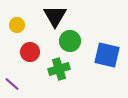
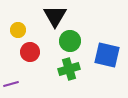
yellow circle: moved 1 px right, 5 px down
green cross: moved 10 px right
purple line: moved 1 px left; rotated 56 degrees counterclockwise
